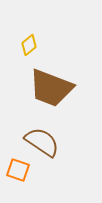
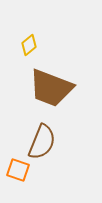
brown semicircle: rotated 78 degrees clockwise
